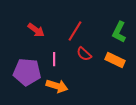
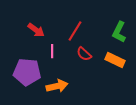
pink line: moved 2 px left, 8 px up
orange arrow: rotated 30 degrees counterclockwise
